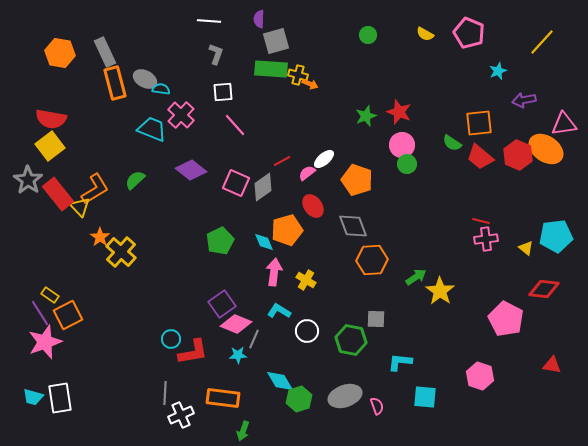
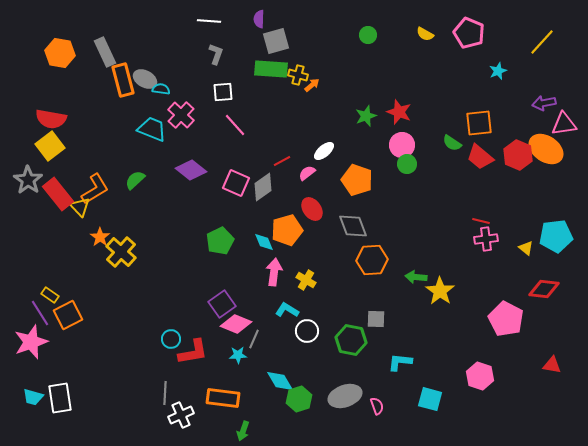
orange rectangle at (115, 83): moved 8 px right, 3 px up
orange arrow at (310, 84): moved 2 px right, 1 px down; rotated 63 degrees counterclockwise
purple arrow at (524, 100): moved 20 px right, 3 px down
white ellipse at (324, 159): moved 8 px up
red ellipse at (313, 206): moved 1 px left, 3 px down
green arrow at (416, 277): rotated 140 degrees counterclockwise
cyan L-shape at (279, 311): moved 8 px right, 1 px up
pink star at (45, 342): moved 14 px left
cyan square at (425, 397): moved 5 px right, 2 px down; rotated 10 degrees clockwise
